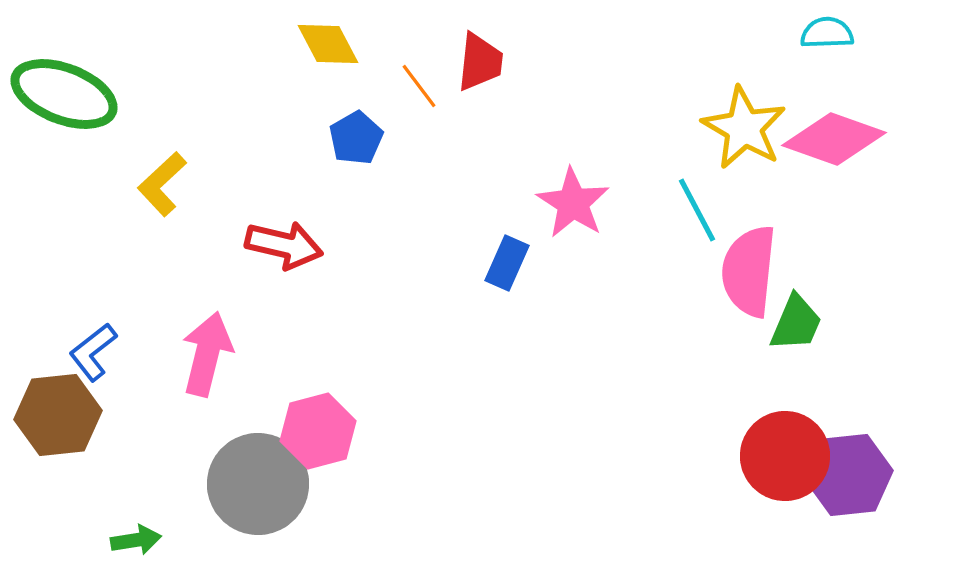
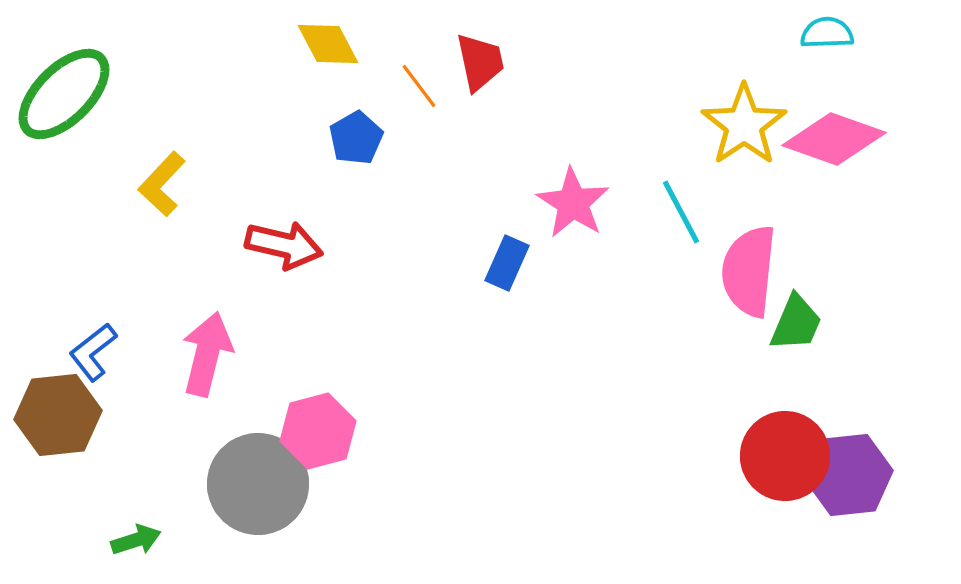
red trapezoid: rotated 18 degrees counterclockwise
green ellipse: rotated 66 degrees counterclockwise
yellow star: moved 3 px up; rotated 8 degrees clockwise
yellow L-shape: rotated 4 degrees counterclockwise
cyan line: moved 16 px left, 2 px down
green arrow: rotated 9 degrees counterclockwise
